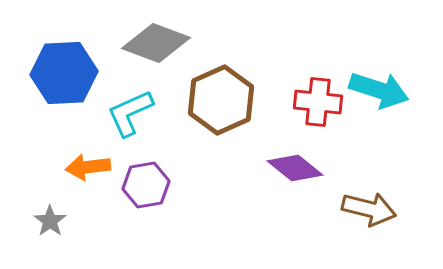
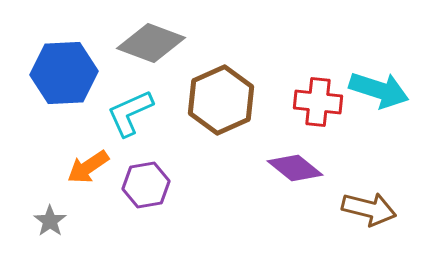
gray diamond: moved 5 px left
orange arrow: rotated 27 degrees counterclockwise
